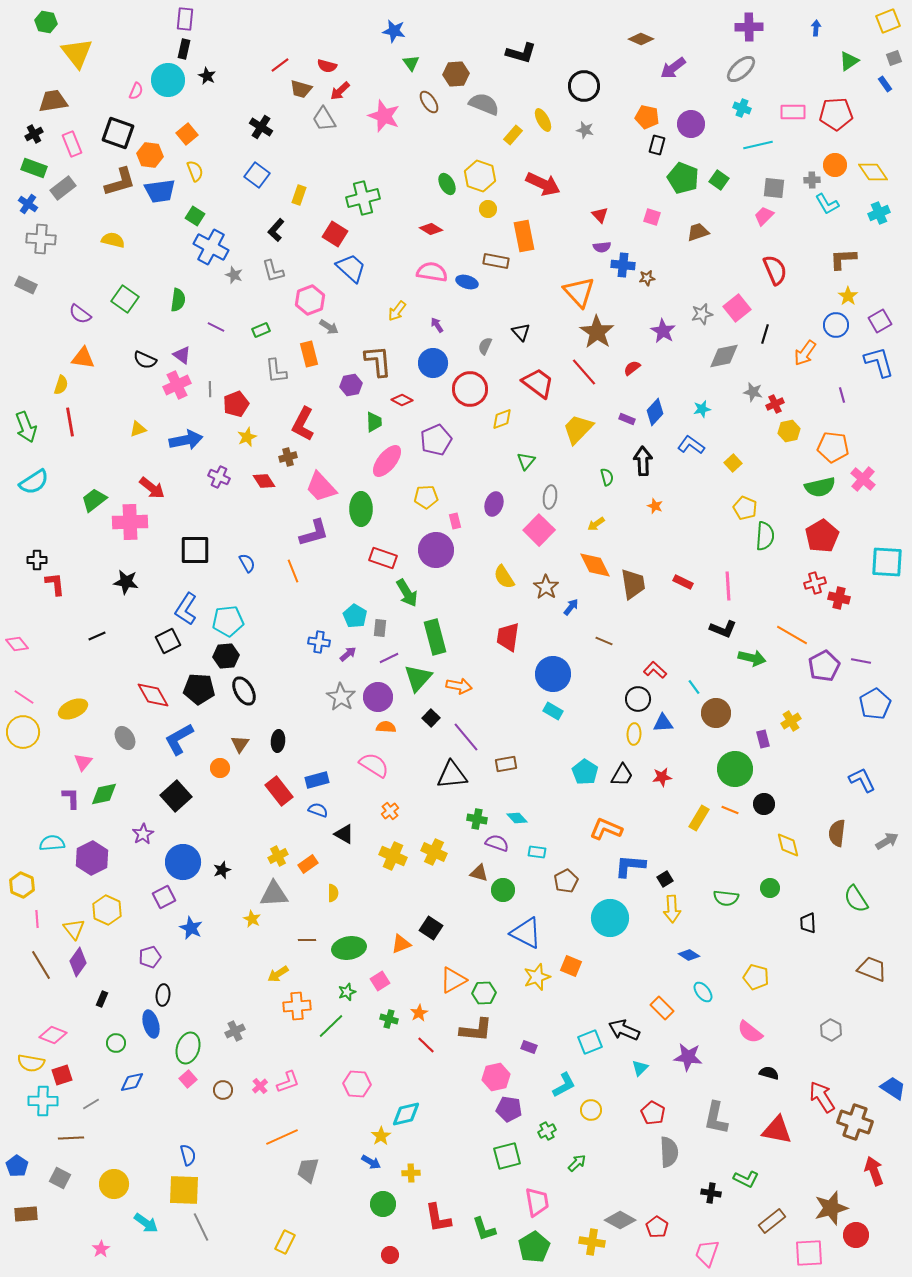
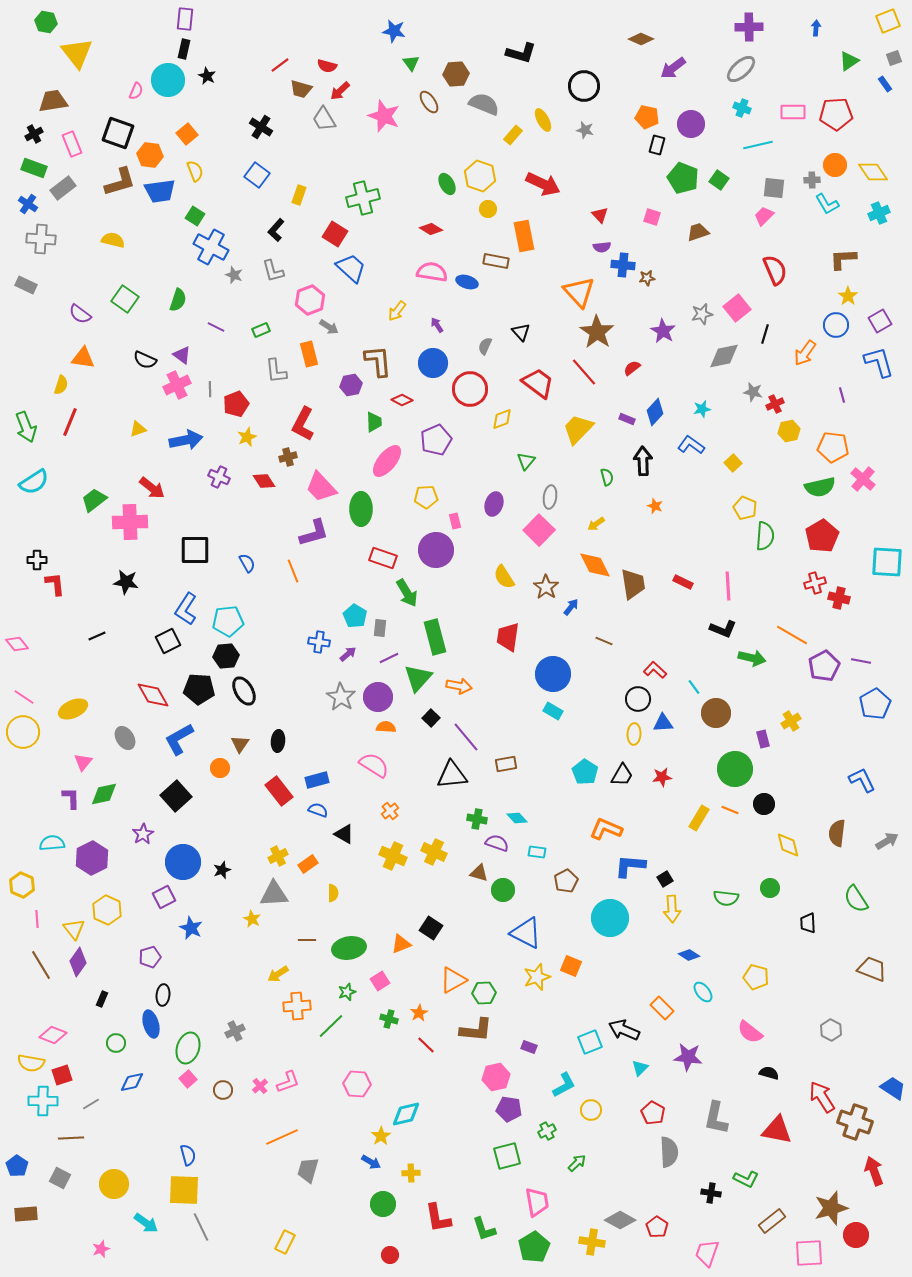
green semicircle at (178, 300): rotated 10 degrees clockwise
red line at (70, 422): rotated 32 degrees clockwise
pink star at (101, 1249): rotated 12 degrees clockwise
